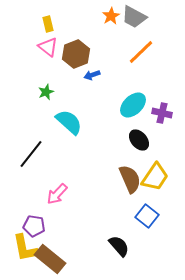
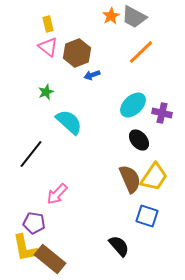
brown hexagon: moved 1 px right, 1 px up
yellow trapezoid: moved 1 px left
blue square: rotated 20 degrees counterclockwise
purple pentagon: moved 3 px up
